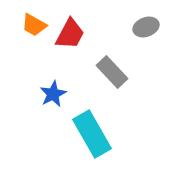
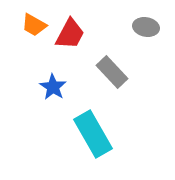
gray ellipse: rotated 30 degrees clockwise
blue star: moved 7 px up; rotated 12 degrees counterclockwise
cyan rectangle: moved 1 px right
